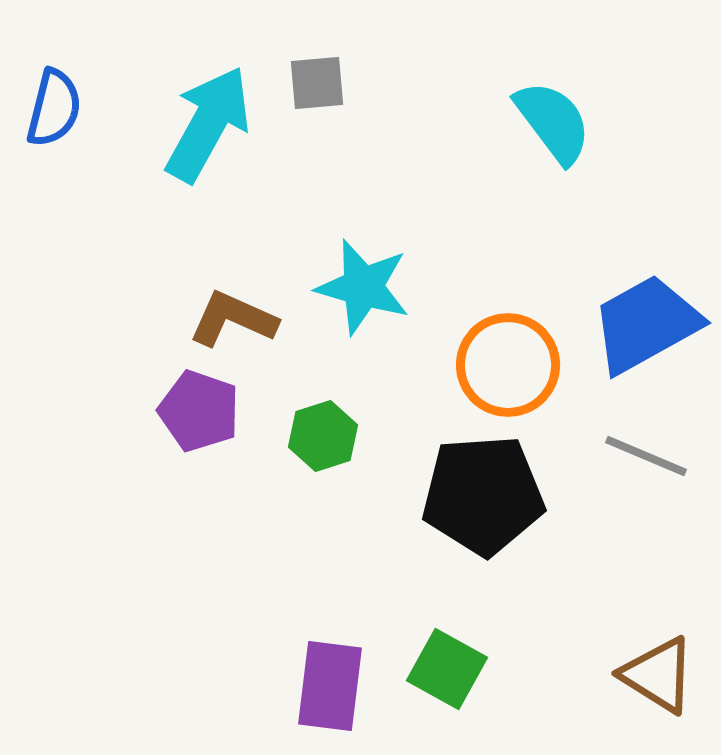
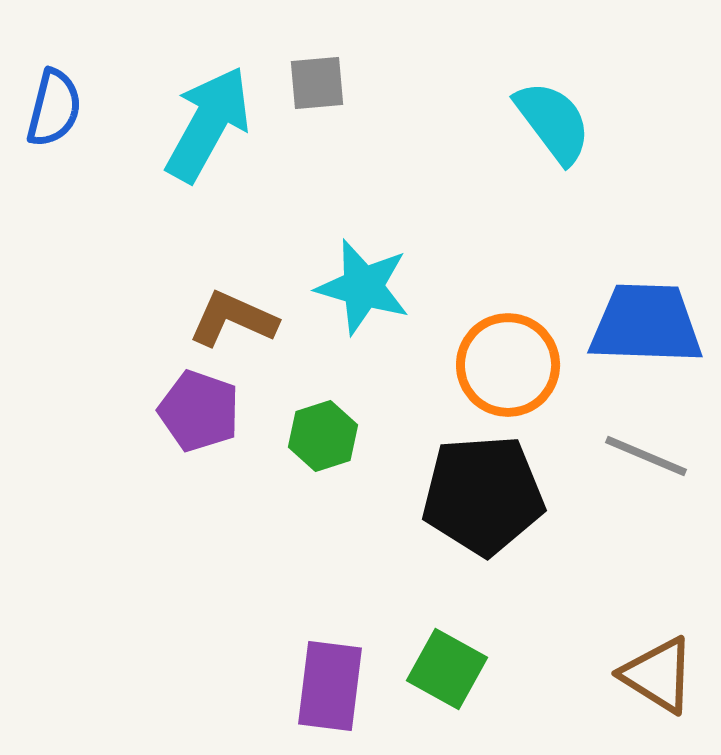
blue trapezoid: rotated 31 degrees clockwise
